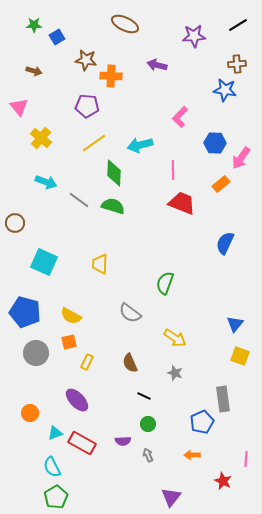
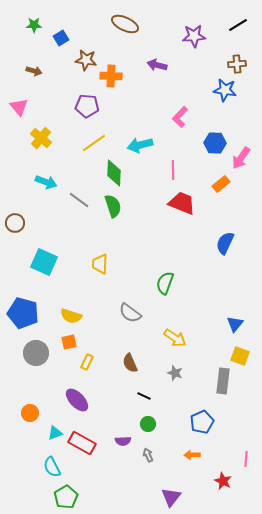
blue square at (57, 37): moved 4 px right, 1 px down
green semicircle at (113, 206): rotated 55 degrees clockwise
blue pentagon at (25, 312): moved 2 px left, 1 px down
yellow semicircle at (71, 316): rotated 10 degrees counterclockwise
gray rectangle at (223, 399): moved 18 px up; rotated 15 degrees clockwise
green pentagon at (56, 497): moved 10 px right
